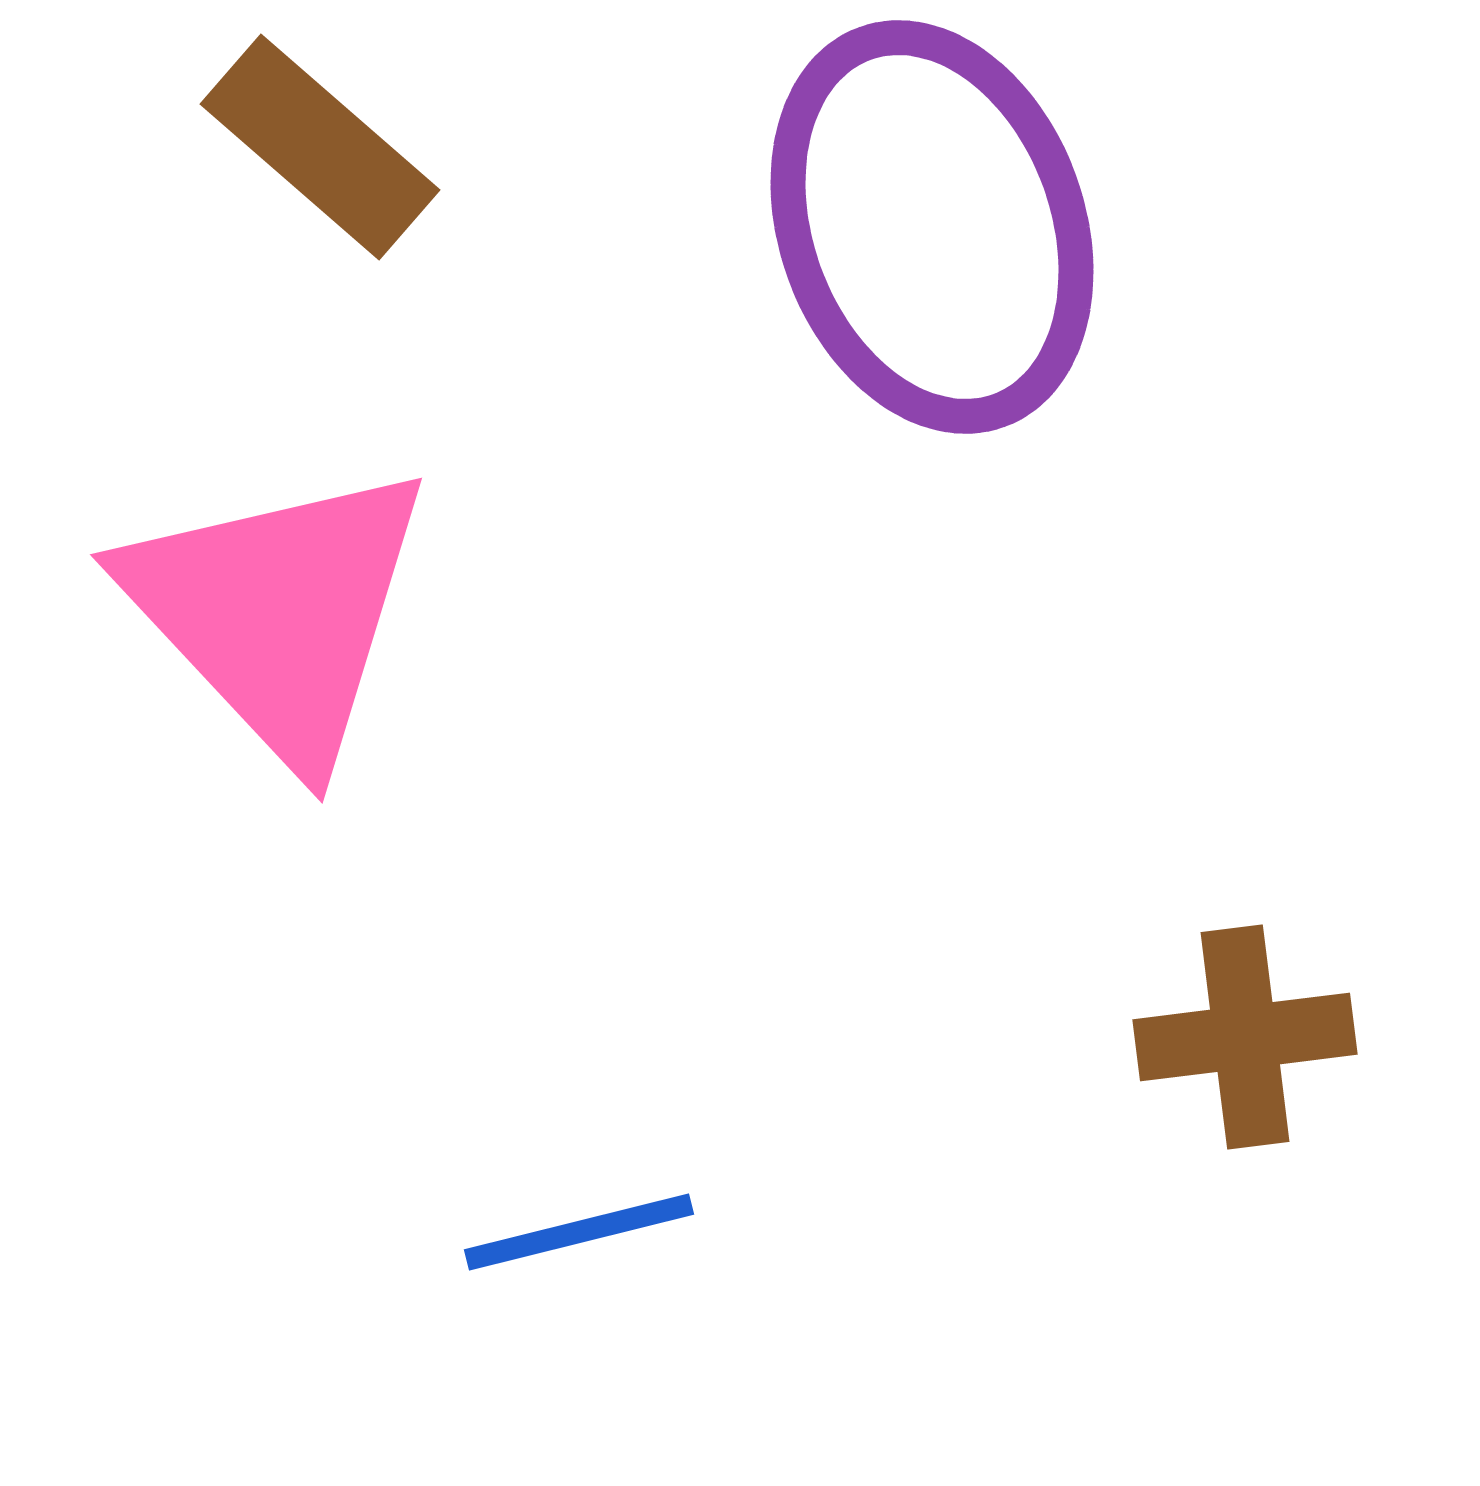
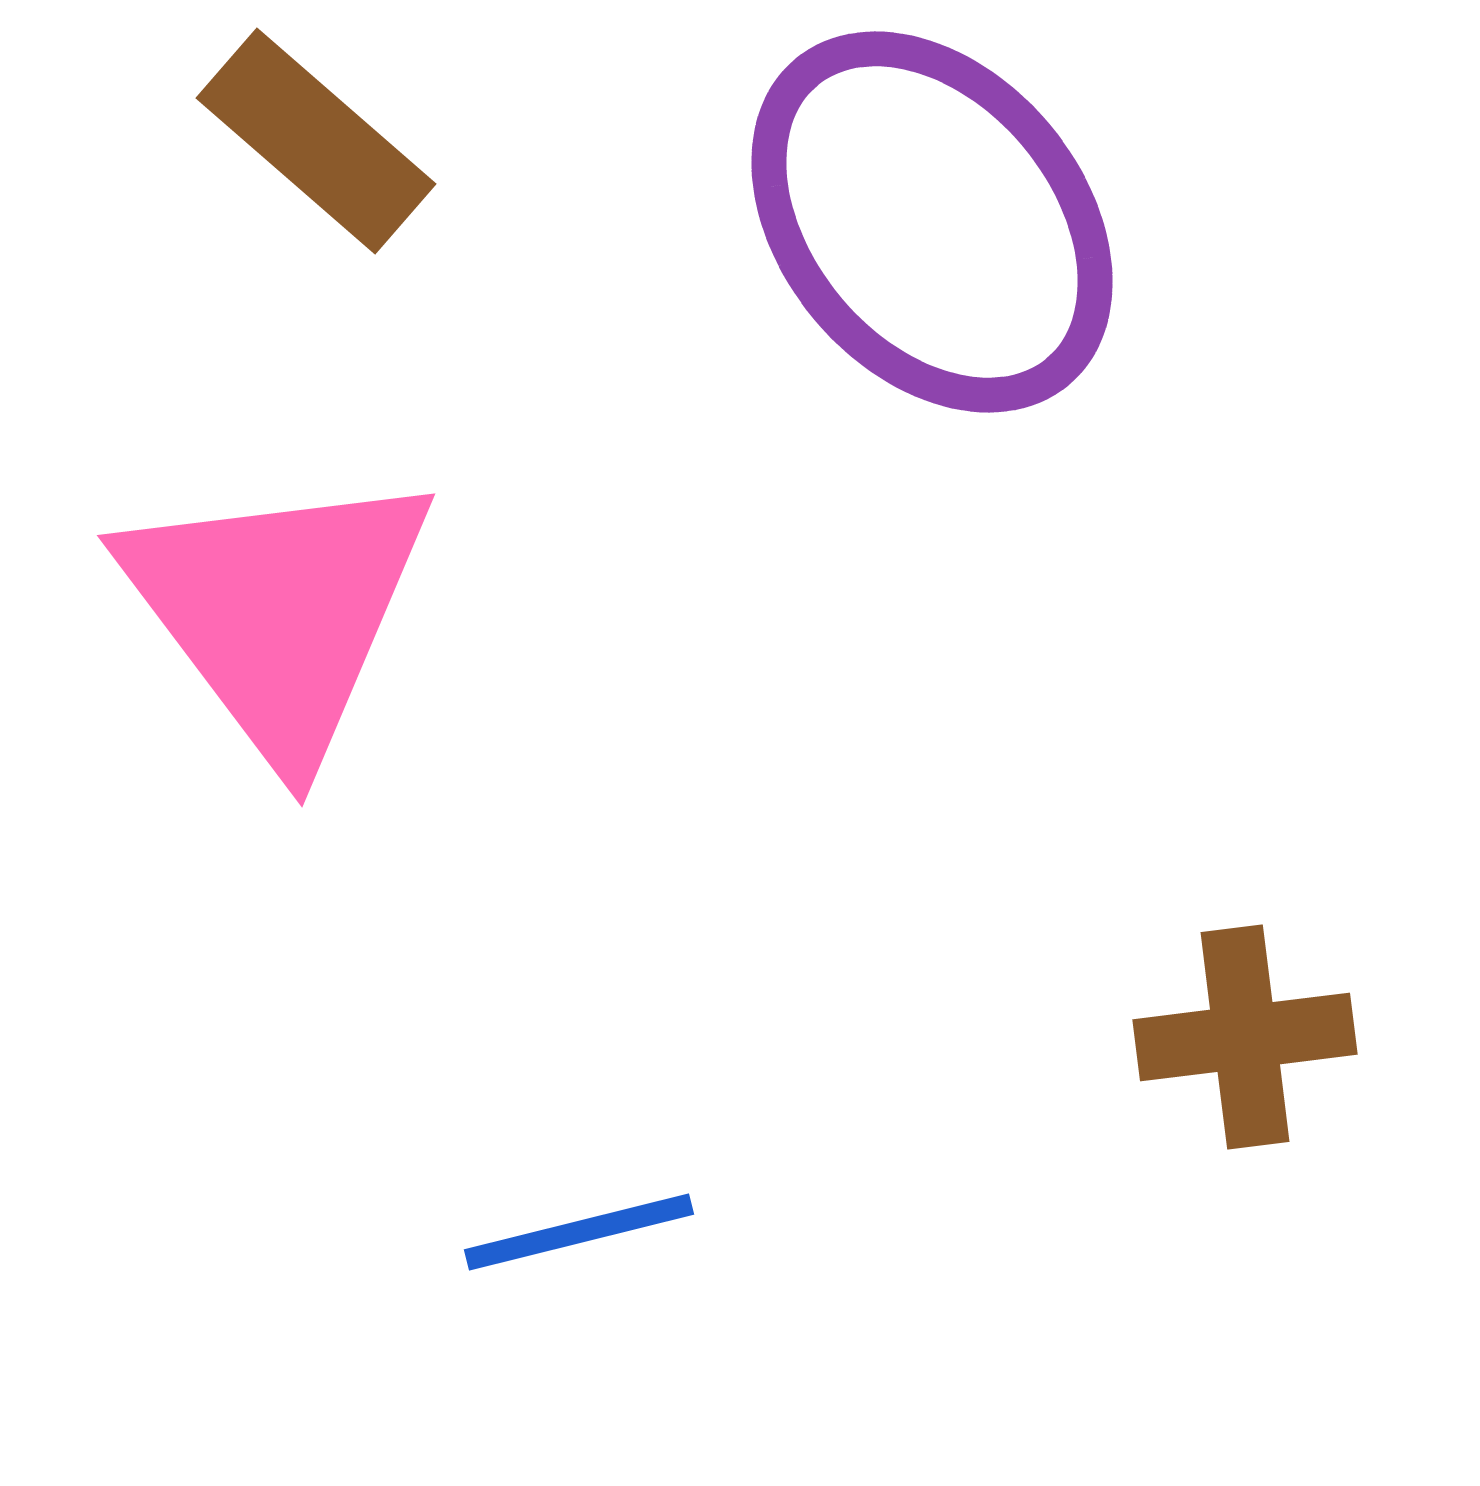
brown rectangle: moved 4 px left, 6 px up
purple ellipse: moved 5 px up; rotated 20 degrees counterclockwise
pink triangle: rotated 6 degrees clockwise
